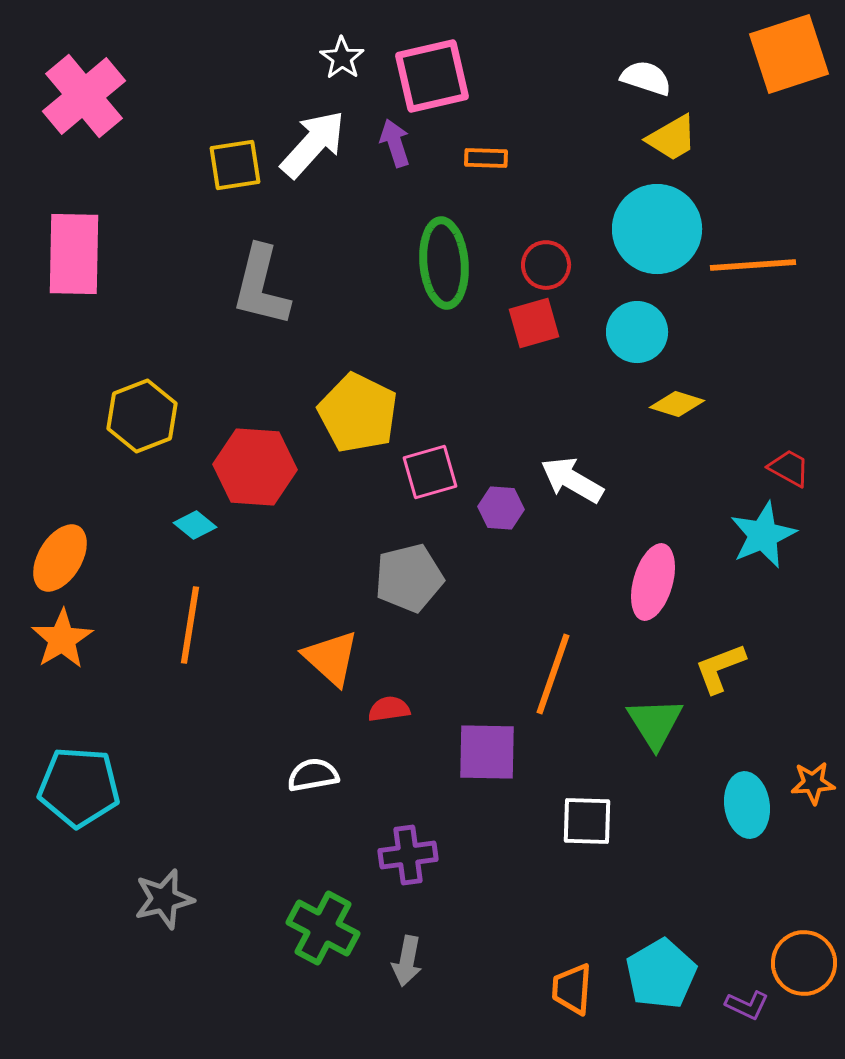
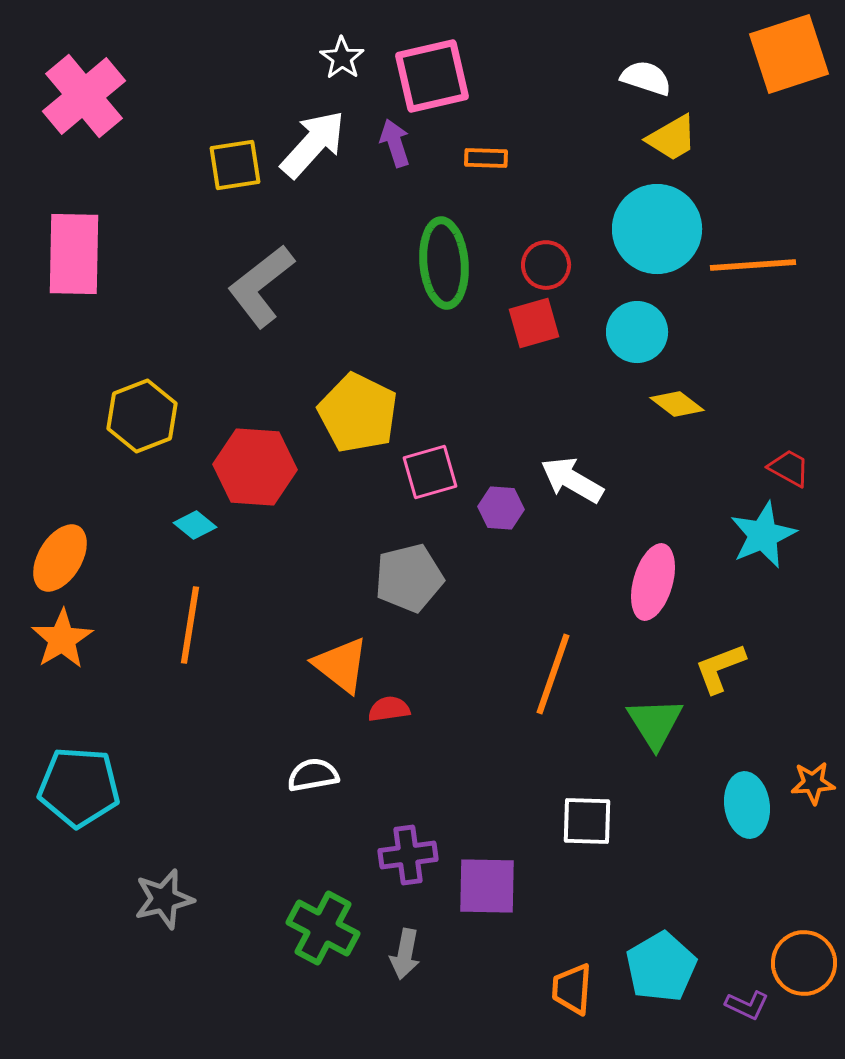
gray L-shape at (261, 286): rotated 38 degrees clockwise
yellow diamond at (677, 404): rotated 20 degrees clockwise
orange triangle at (331, 658): moved 10 px right, 7 px down; rotated 4 degrees counterclockwise
purple square at (487, 752): moved 134 px down
gray arrow at (407, 961): moved 2 px left, 7 px up
cyan pentagon at (661, 974): moved 7 px up
